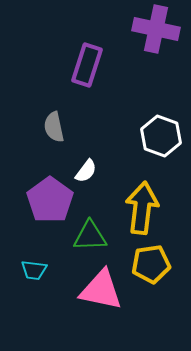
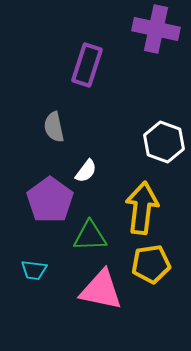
white hexagon: moved 3 px right, 6 px down
